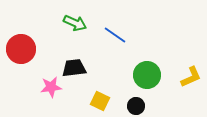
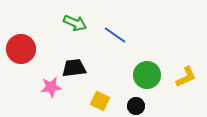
yellow L-shape: moved 5 px left
